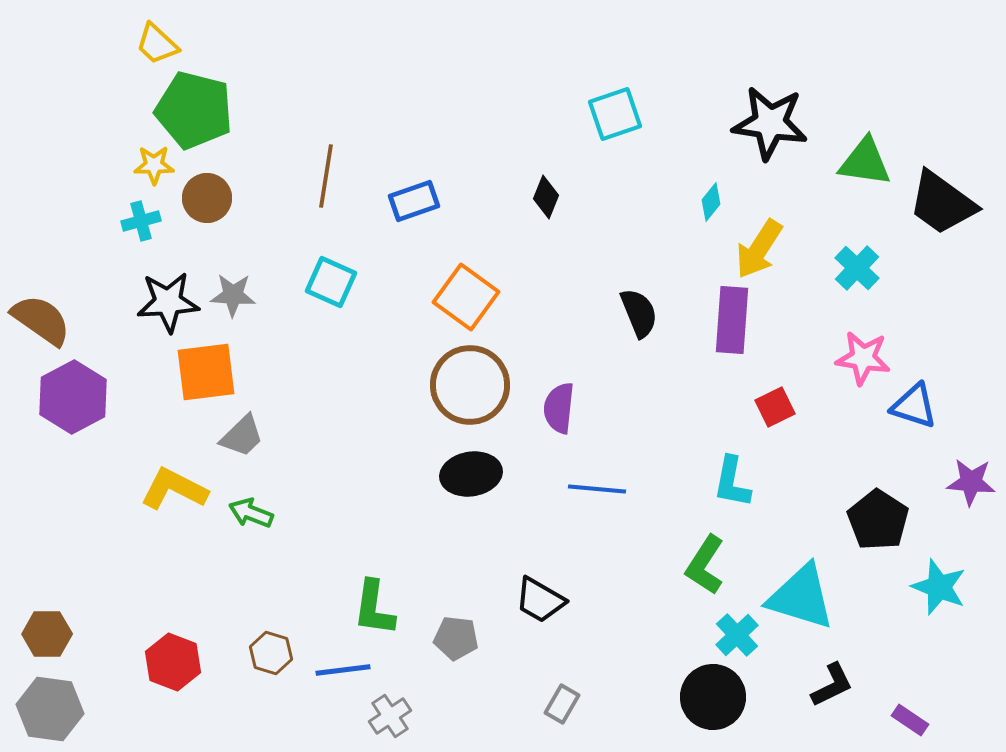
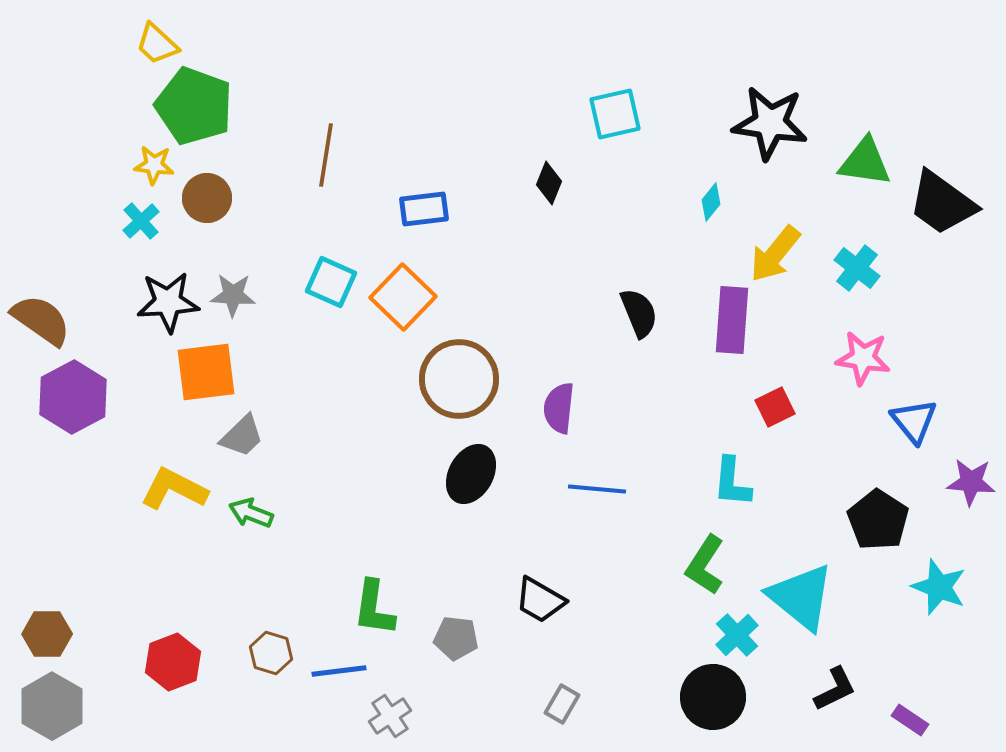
green pentagon at (194, 110): moved 4 px up; rotated 6 degrees clockwise
cyan square at (615, 114): rotated 6 degrees clockwise
yellow star at (154, 165): rotated 6 degrees clockwise
brown line at (326, 176): moved 21 px up
black diamond at (546, 197): moved 3 px right, 14 px up
blue rectangle at (414, 201): moved 10 px right, 8 px down; rotated 12 degrees clockwise
cyan cross at (141, 221): rotated 27 degrees counterclockwise
yellow arrow at (759, 249): moved 16 px right, 5 px down; rotated 6 degrees clockwise
cyan cross at (857, 268): rotated 6 degrees counterclockwise
orange square at (466, 297): moved 63 px left; rotated 8 degrees clockwise
brown circle at (470, 385): moved 11 px left, 6 px up
blue triangle at (914, 406): moved 15 px down; rotated 33 degrees clockwise
black ellipse at (471, 474): rotated 52 degrees counterclockwise
cyan L-shape at (732, 482): rotated 6 degrees counterclockwise
cyan triangle at (801, 597): rotated 22 degrees clockwise
red hexagon at (173, 662): rotated 18 degrees clockwise
blue line at (343, 670): moved 4 px left, 1 px down
black L-shape at (832, 685): moved 3 px right, 4 px down
gray hexagon at (50, 709): moved 2 px right, 3 px up; rotated 22 degrees clockwise
